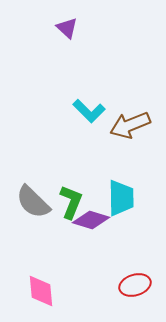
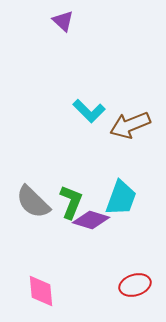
purple triangle: moved 4 px left, 7 px up
cyan trapezoid: rotated 21 degrees clockwise
